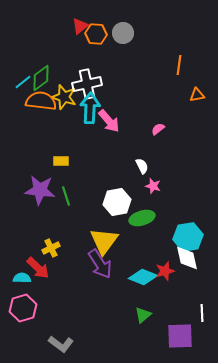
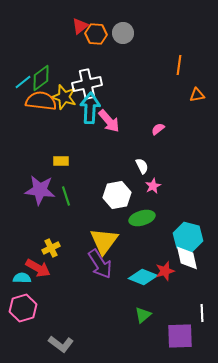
pink star: rotated 28 degrees clockwise
white hexagon: moved 7 px up
cyan hexagon: rotated 24 degrees clockwise
red arrow: rotated 15 degrees counterclockwise
